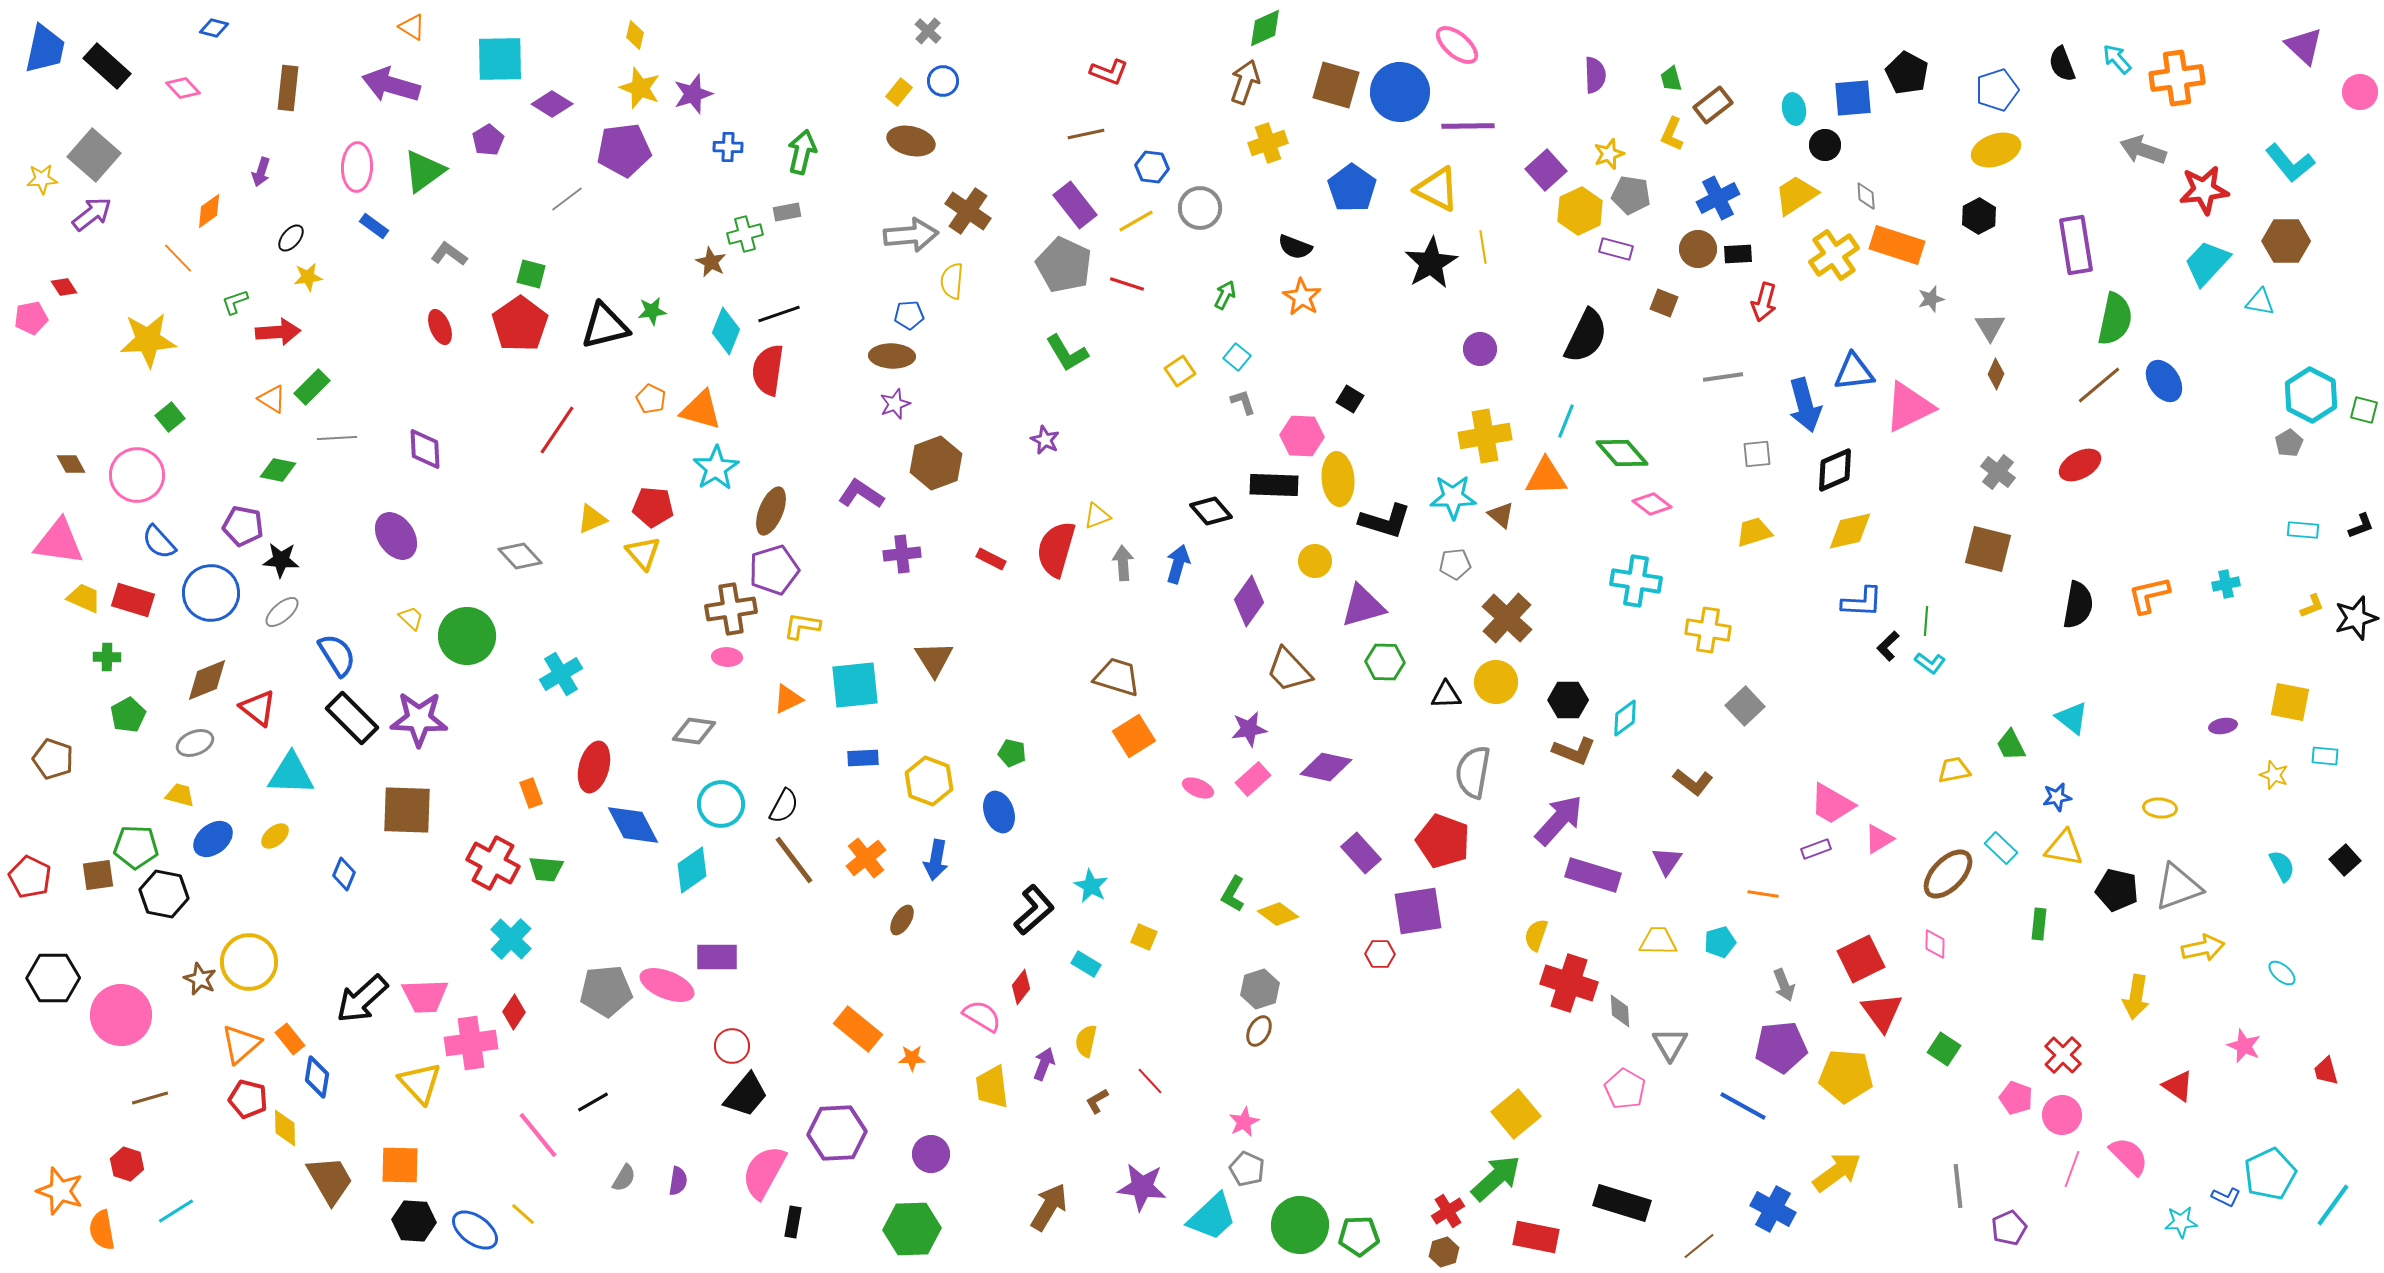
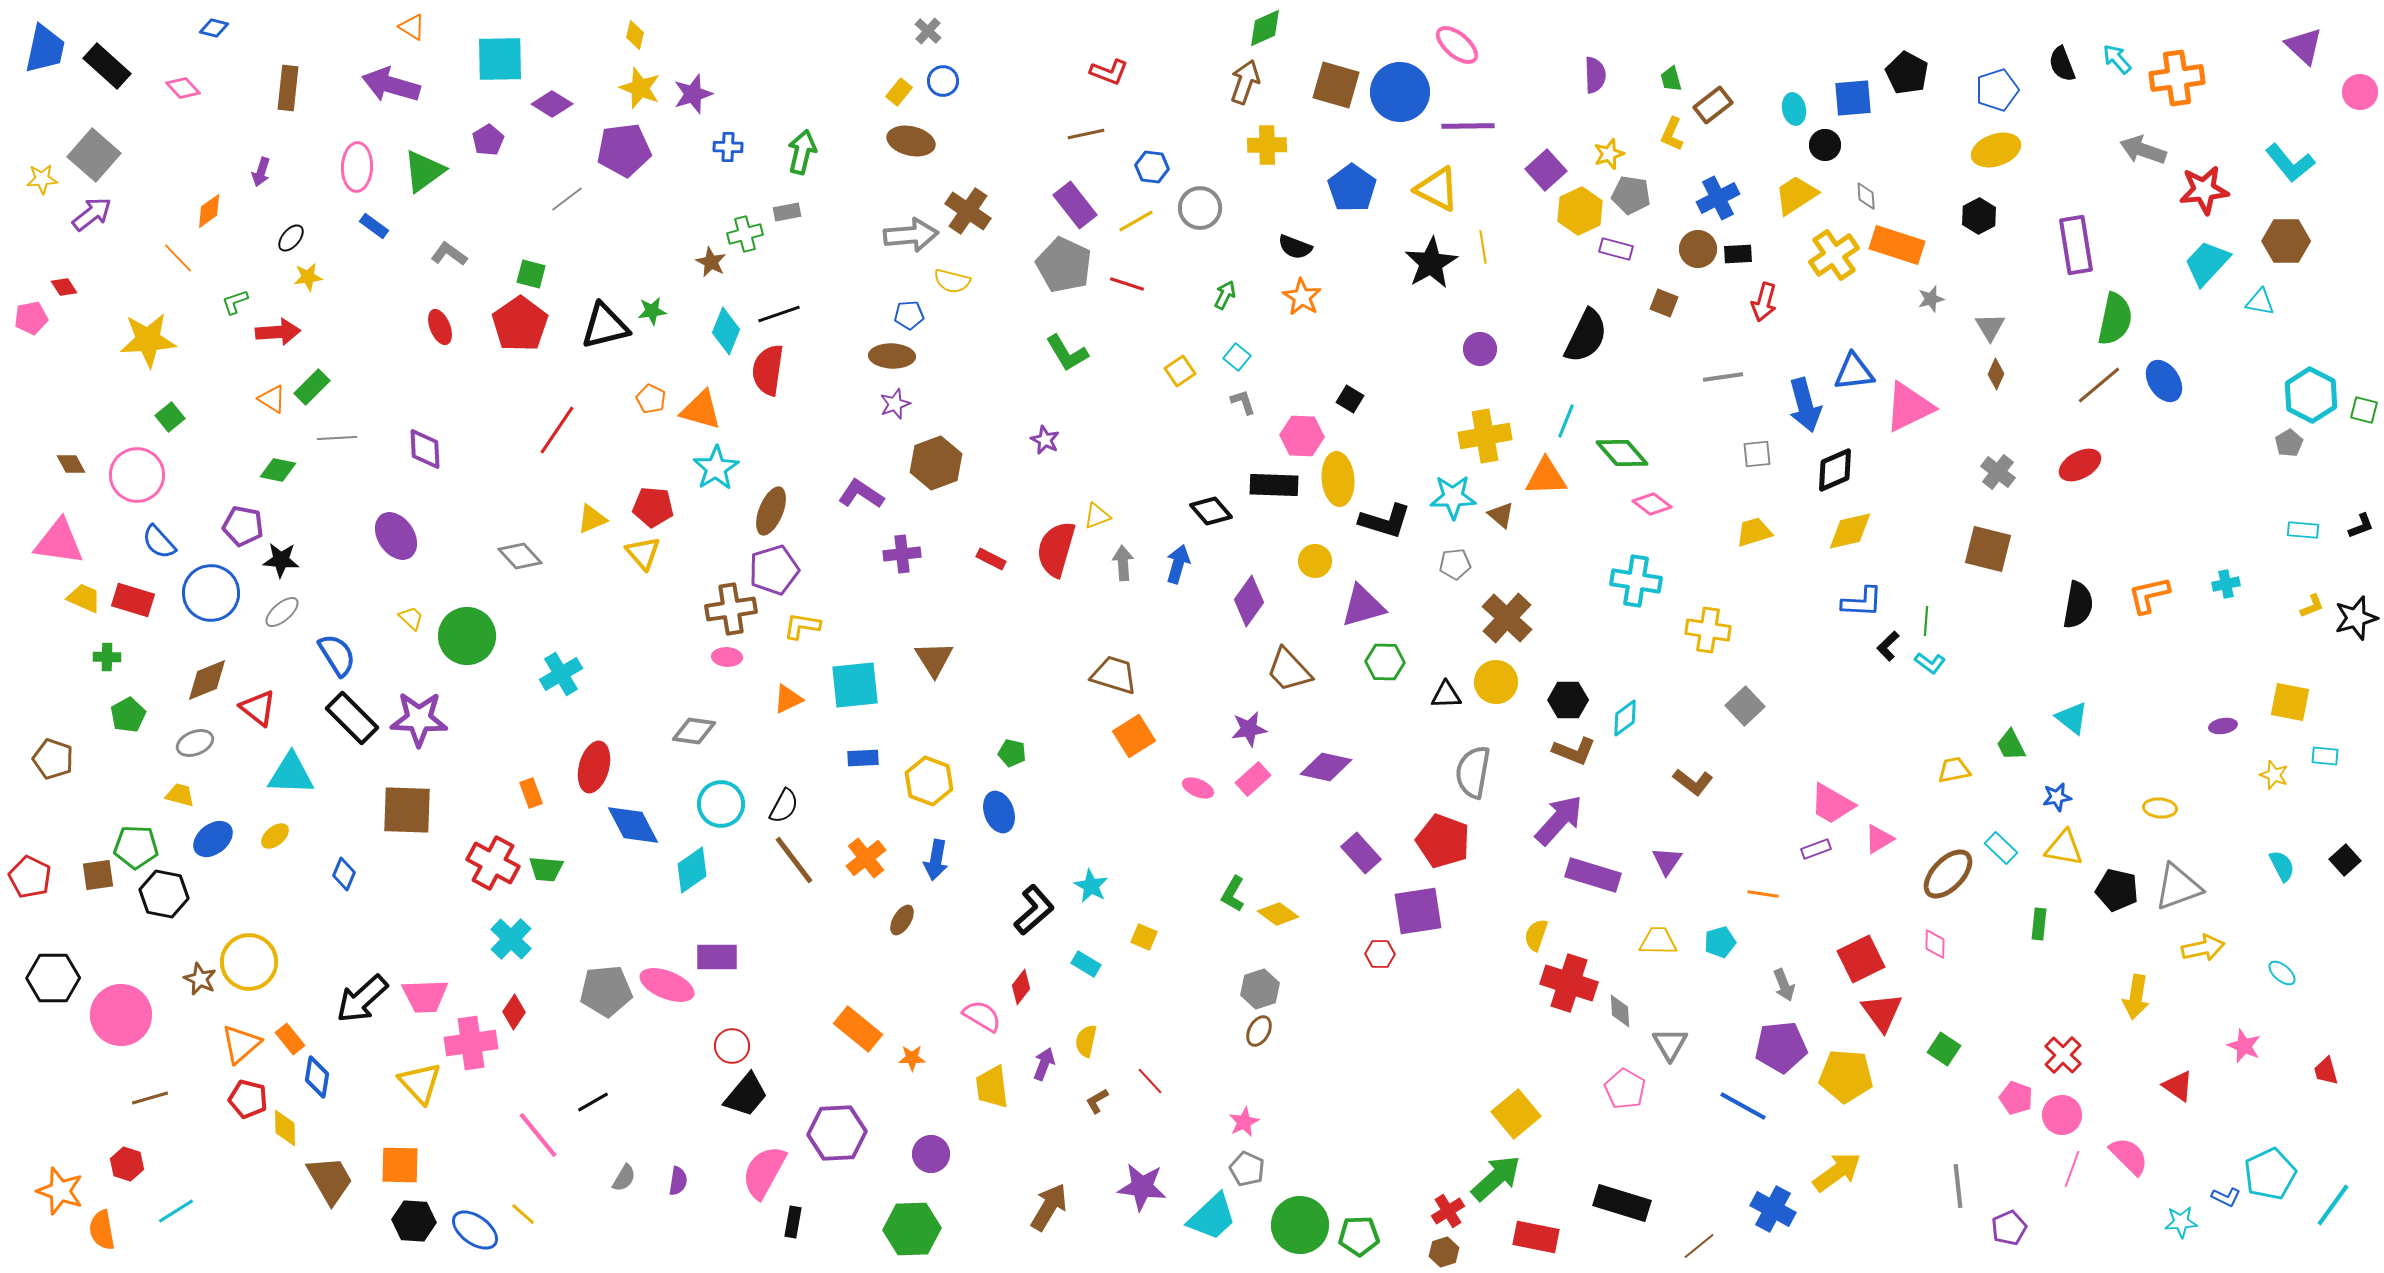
yellow cross at (1268, 143): moved 1 px left, 2 px down; rotated 18 degrees clockwise
yellow semicircle at (952, 281): rotated 81 degrees counterclockwise
brown trapezoid at (1117, 677): moved 3 px left, 2 px up
